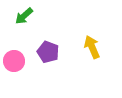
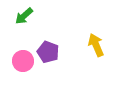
yellow arrow: moved 4 px right, 2 px up
pink circle: moved 9 px right
